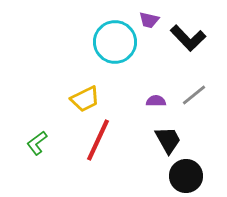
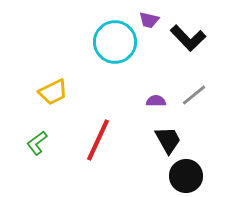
yellow trapezoid: moved 32 px left, 7 px up
